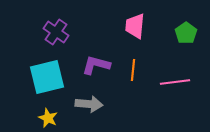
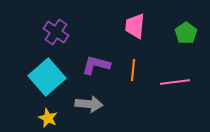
cyan square: rotated 27 degrees counterclockwise
